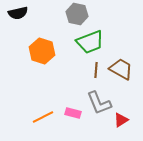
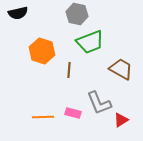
brown line: moved 27 px left
orange line: rotated 25 degrees clockwise
